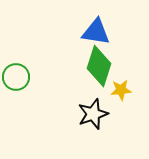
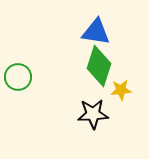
green circle: moved 2 px right
black star: rotated 16 degrees clockwise
